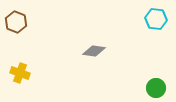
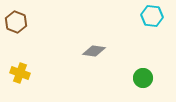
cyan hexagon: moved 4 px left, 3 px up
green circle: moved 13 px left, 10 px up
